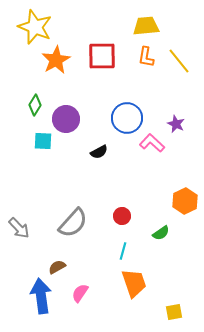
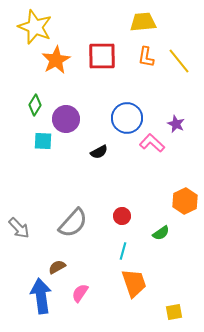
yellow trapezoid: moved 3 px left, 4 px up
